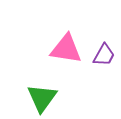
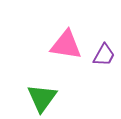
pink triangle: moved 4 px up
